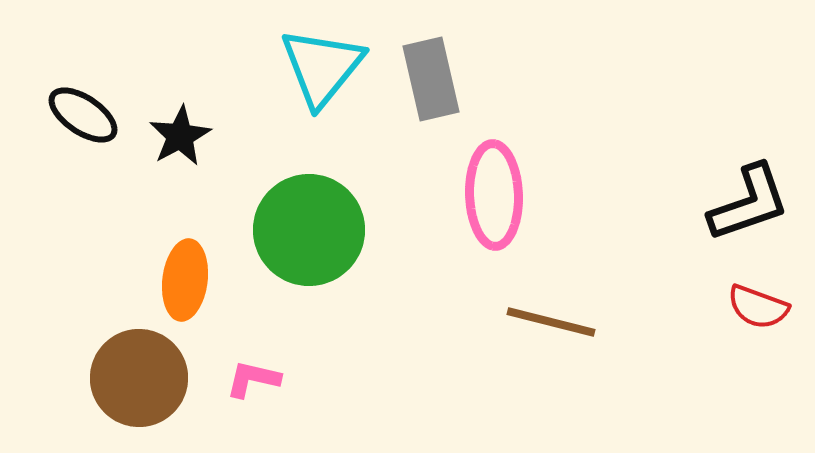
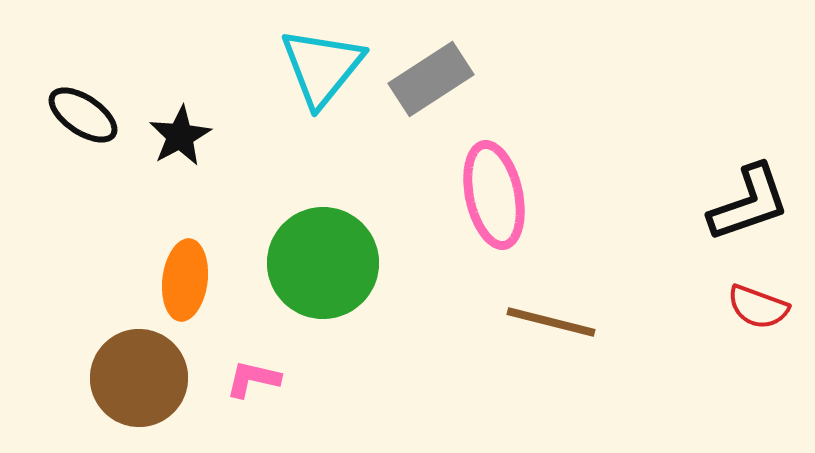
gray rectangle: rotated 70 degrees clockwise
pink ellipse: rotated 10 degrees counterclockwise
green circle: moved 14 px right, 33 px down
